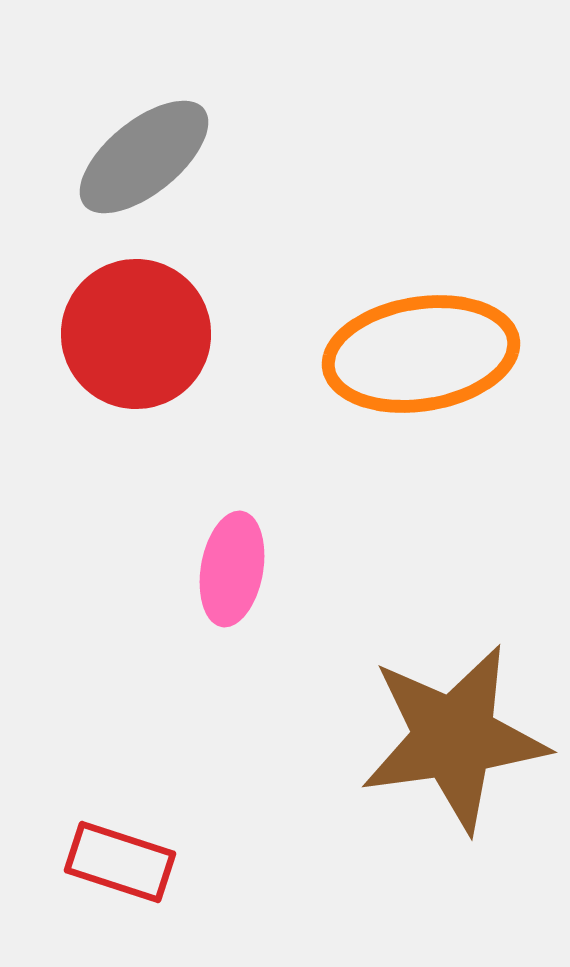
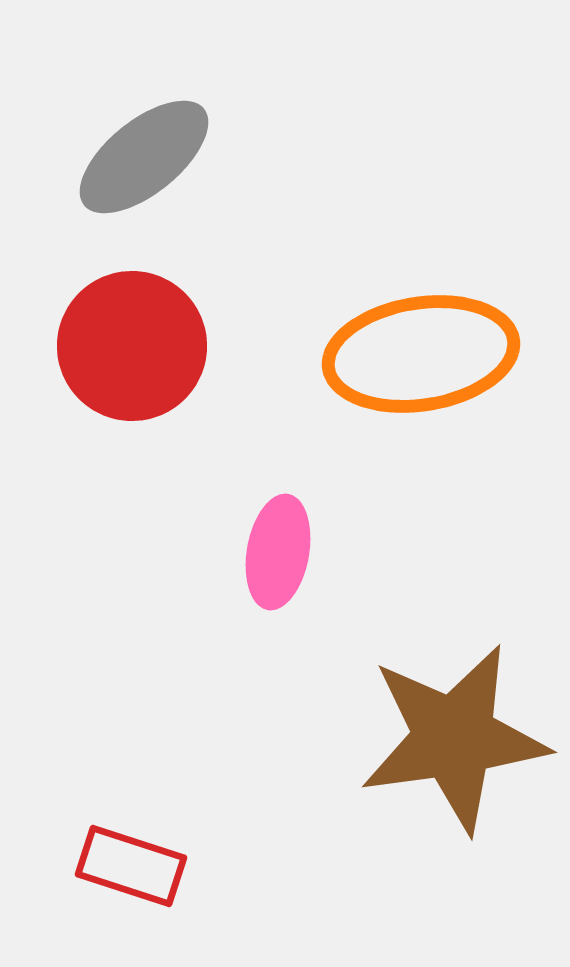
red circle: moved 4 px left, 12 px down
pink ellipse: moved 46 px right, 17 px up
red rectangle: moved 11 px right, 4 px down
